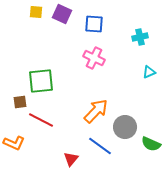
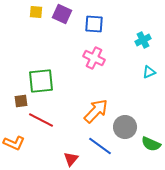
cyan cross: moved 3 px right, 3 px down; rotated 14 degrees counterclockwise
brown square: moved 1 px right, 1 px up
